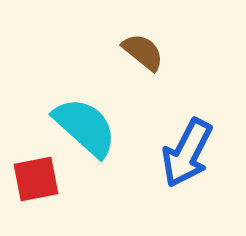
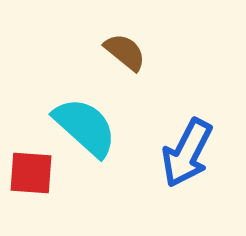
brown semicircle: moved 18 px left
red square: moved 5 px left, 6 px up; rotated 15 degrees clockwise
